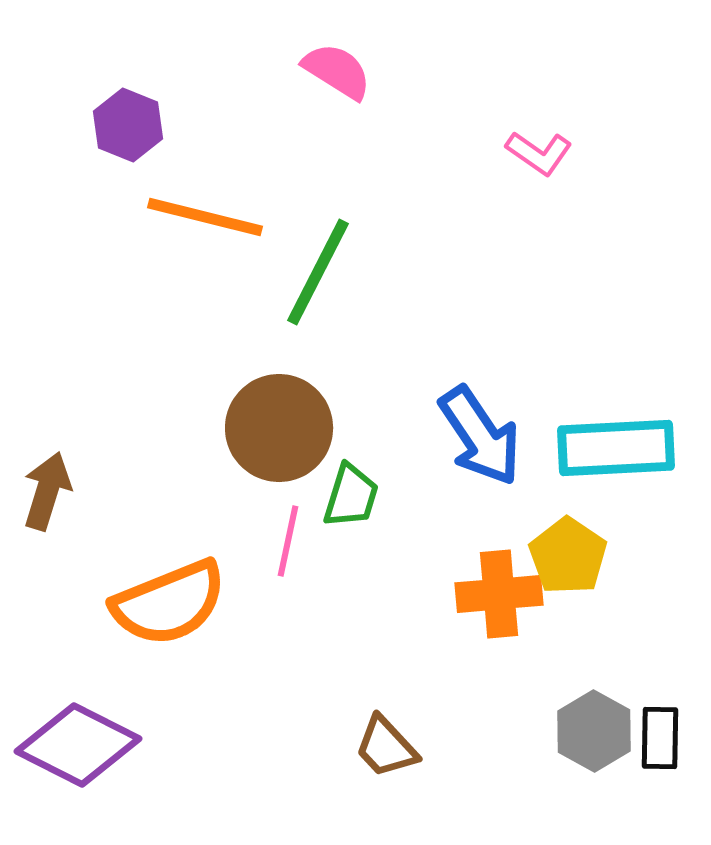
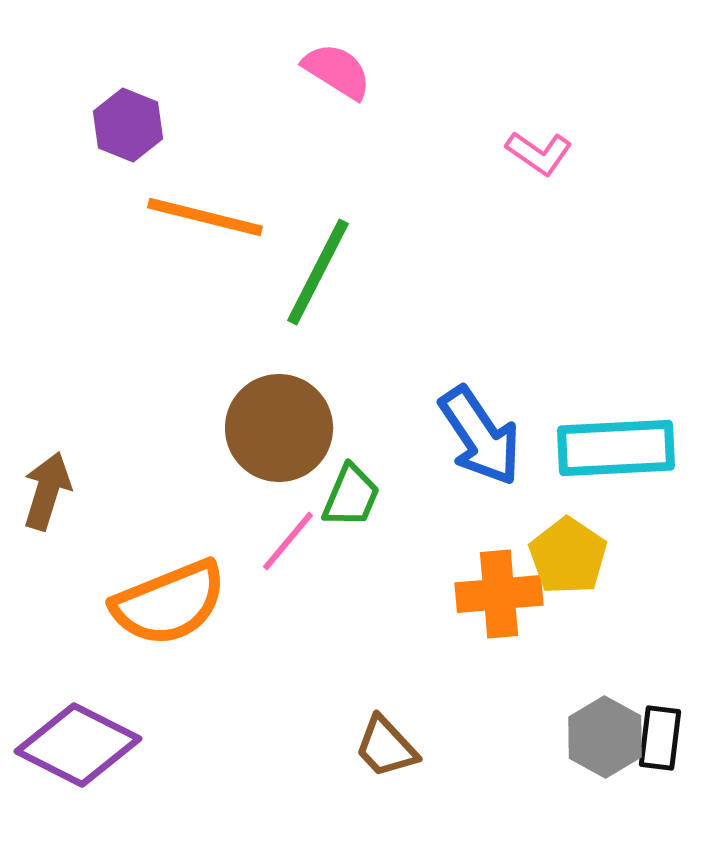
green trapezoid: rotated 6 degrees clockwise
pink line: rotated 28 degrees clockwise
gray hexagon: moved 11 px right, 6 px down
black rectangle: rotated 6 degrees clockwise
